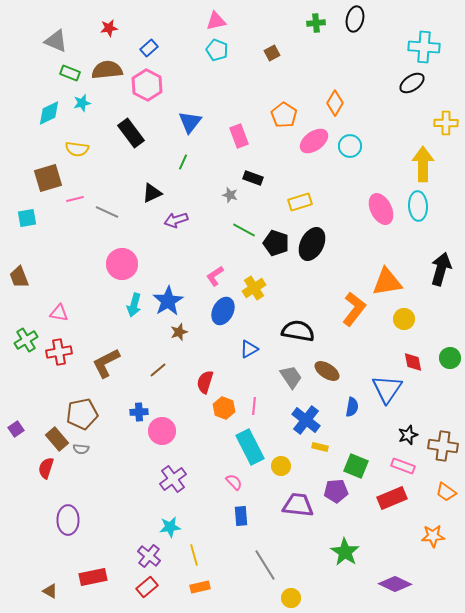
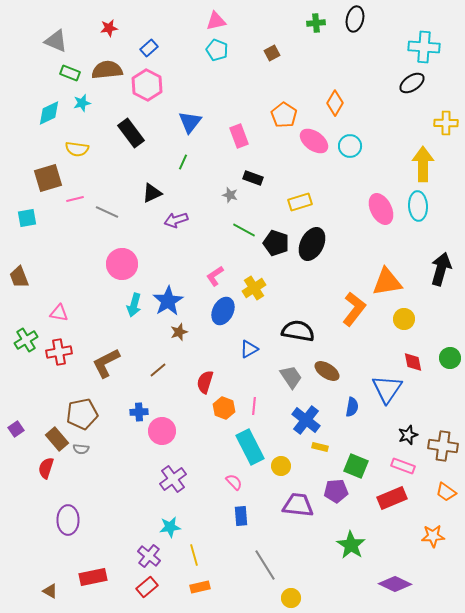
pink ellipse at (314, 141): rotated 72 degrees clockwise
green star at (345, 552): moved 6 px right, 7 px up
